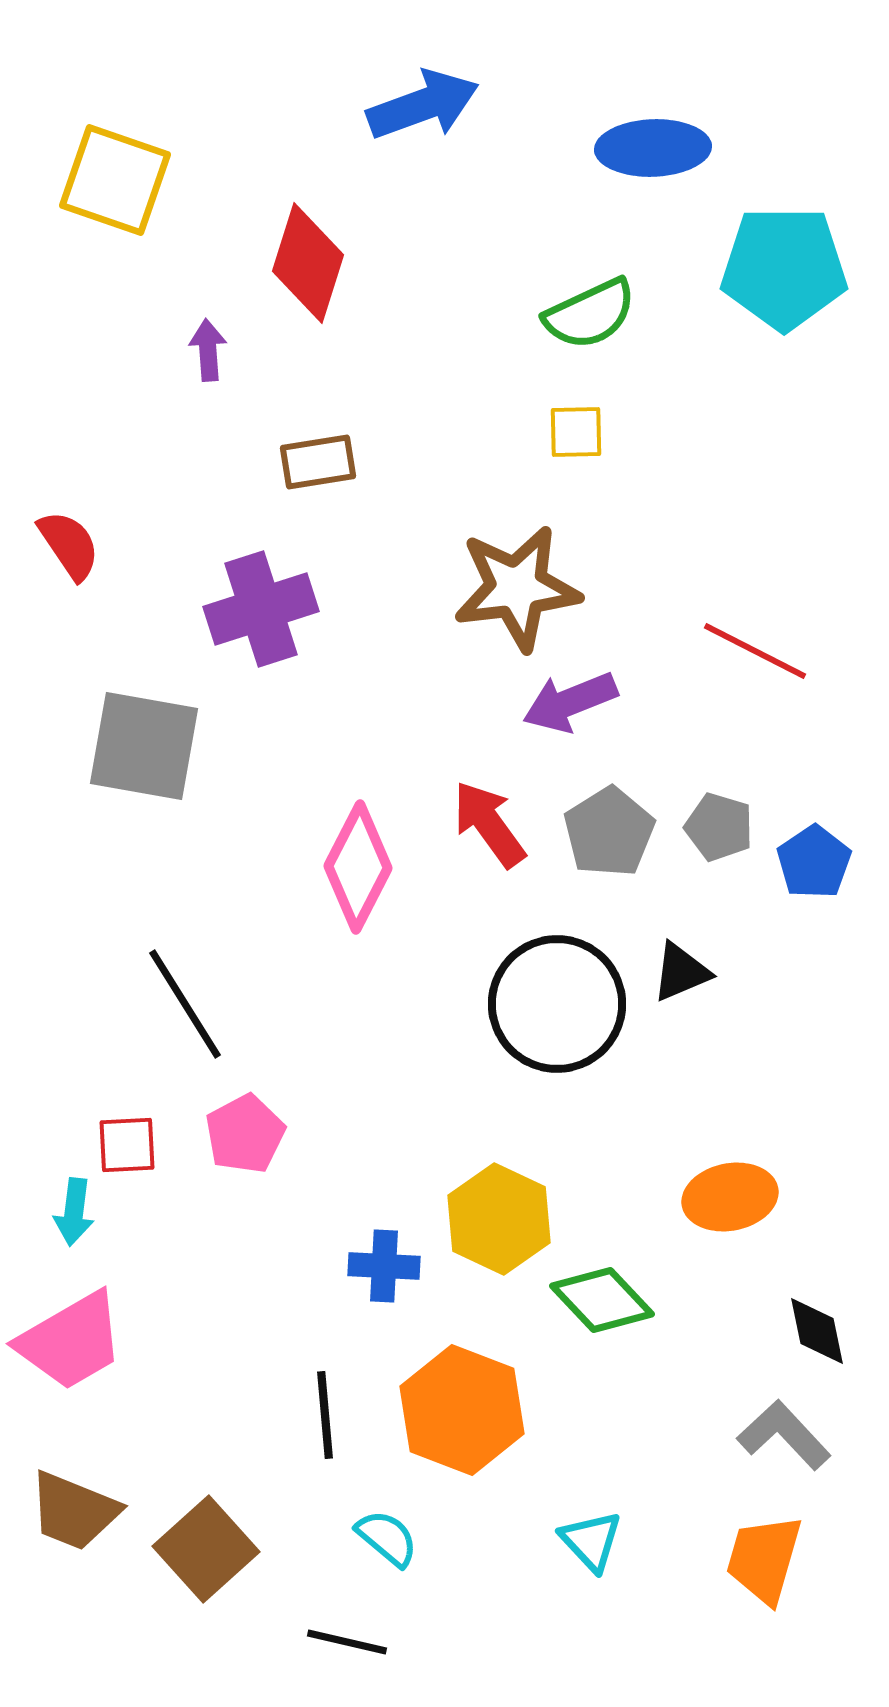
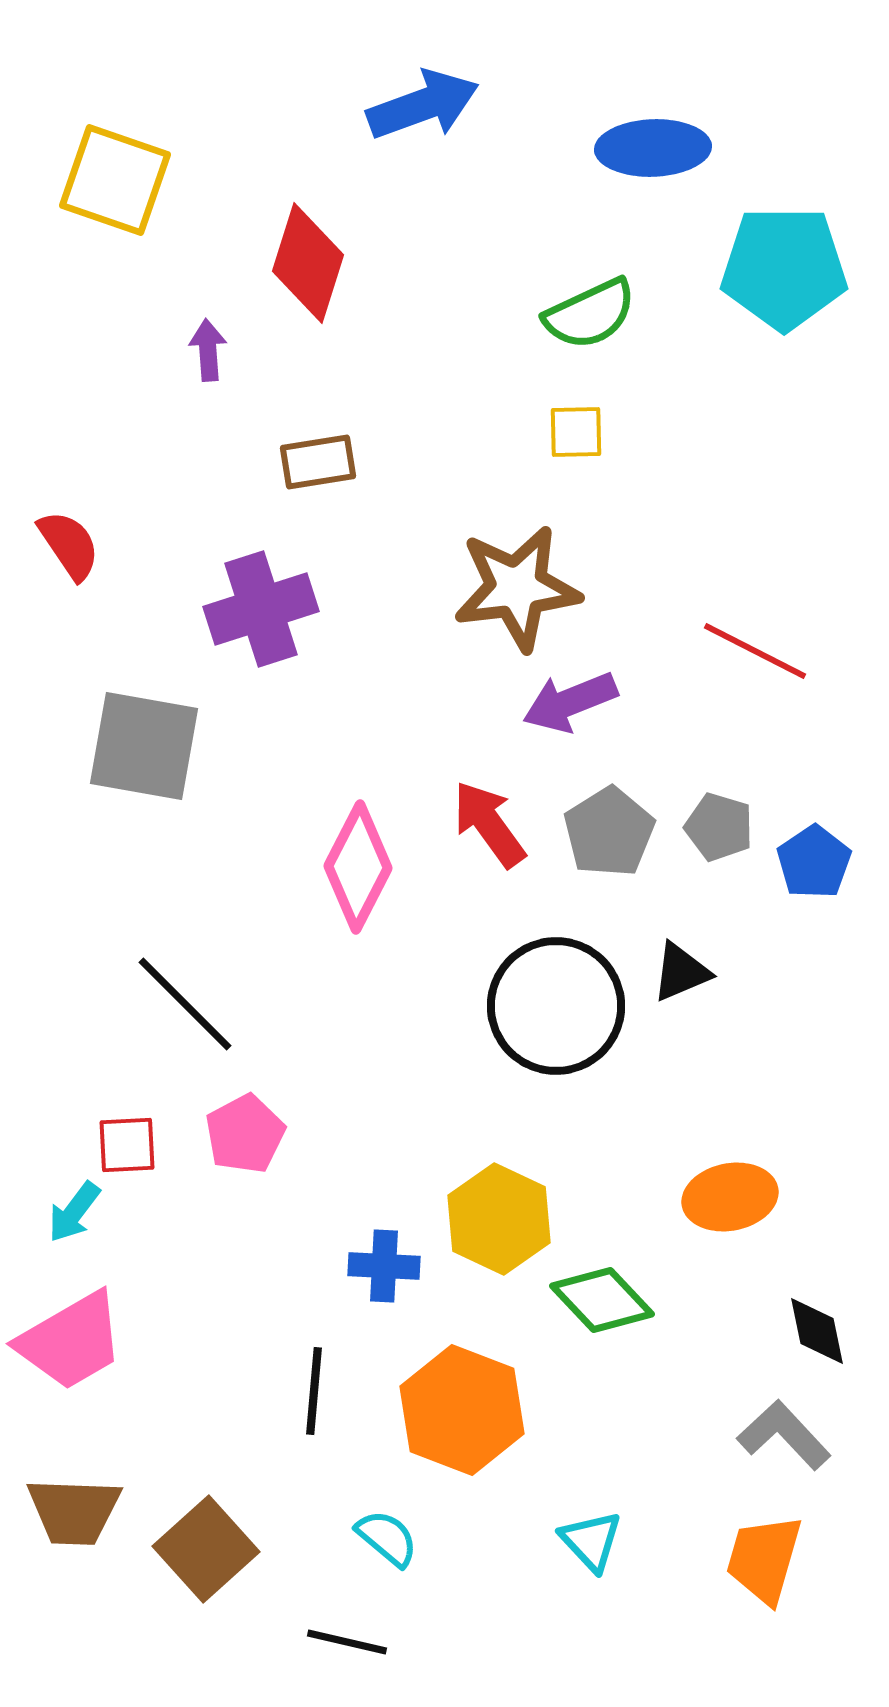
black line at (185, 1004): rotated 13 degrees counterclockwise
black circle at (557, 1004): moved 1 px left, 2 px down
cyan arrow at (74, 1212): rotated 30 degrees clockwise
black line at (325, 1415): moved 11 px left, 24 px up; rotated 10 degrees clockwise
brown trapezoid at (74, 1511): rotated 20 degrees counterclockwise
